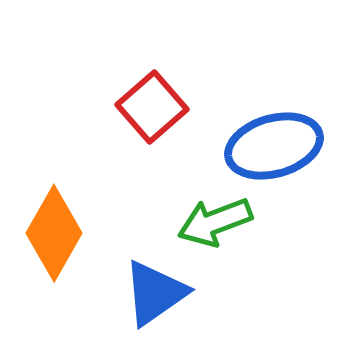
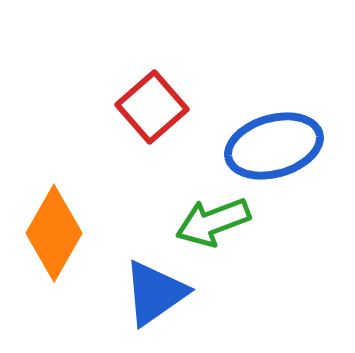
green arrow: moved 2 px left
